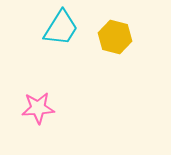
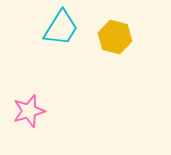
pink star: moved 9 px left, 3 px down; rotated 12 degrees counterclockwise
